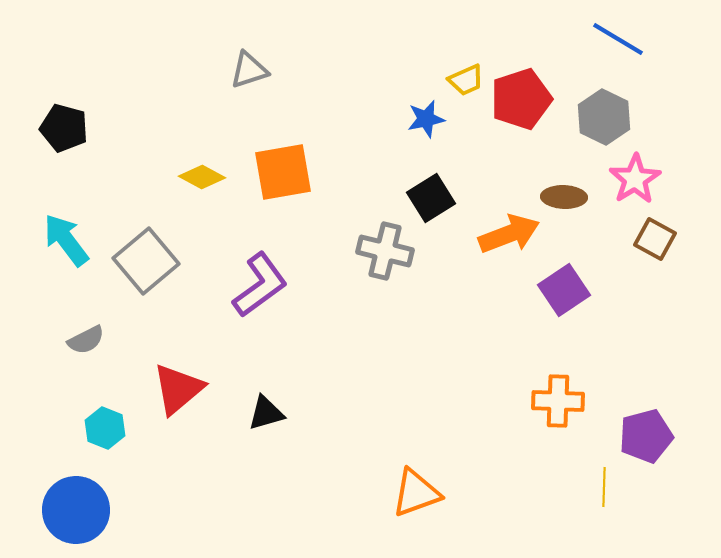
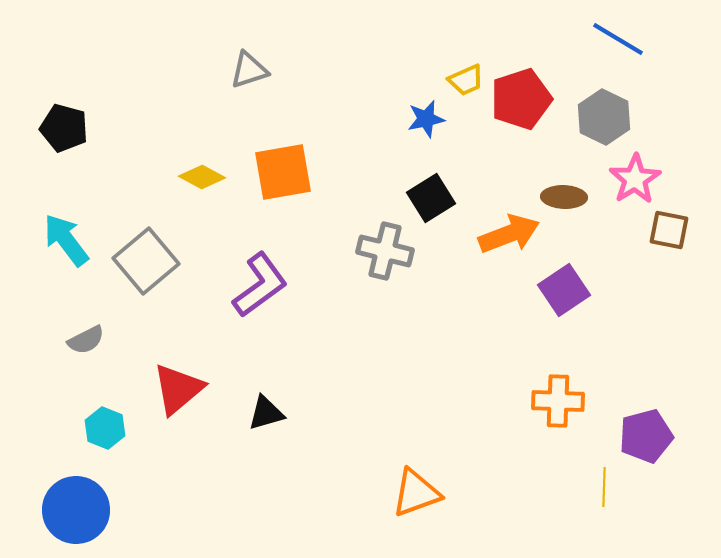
brown square: moved 14 px right, 9 px up; rotated 18 degrees counterclockwise
